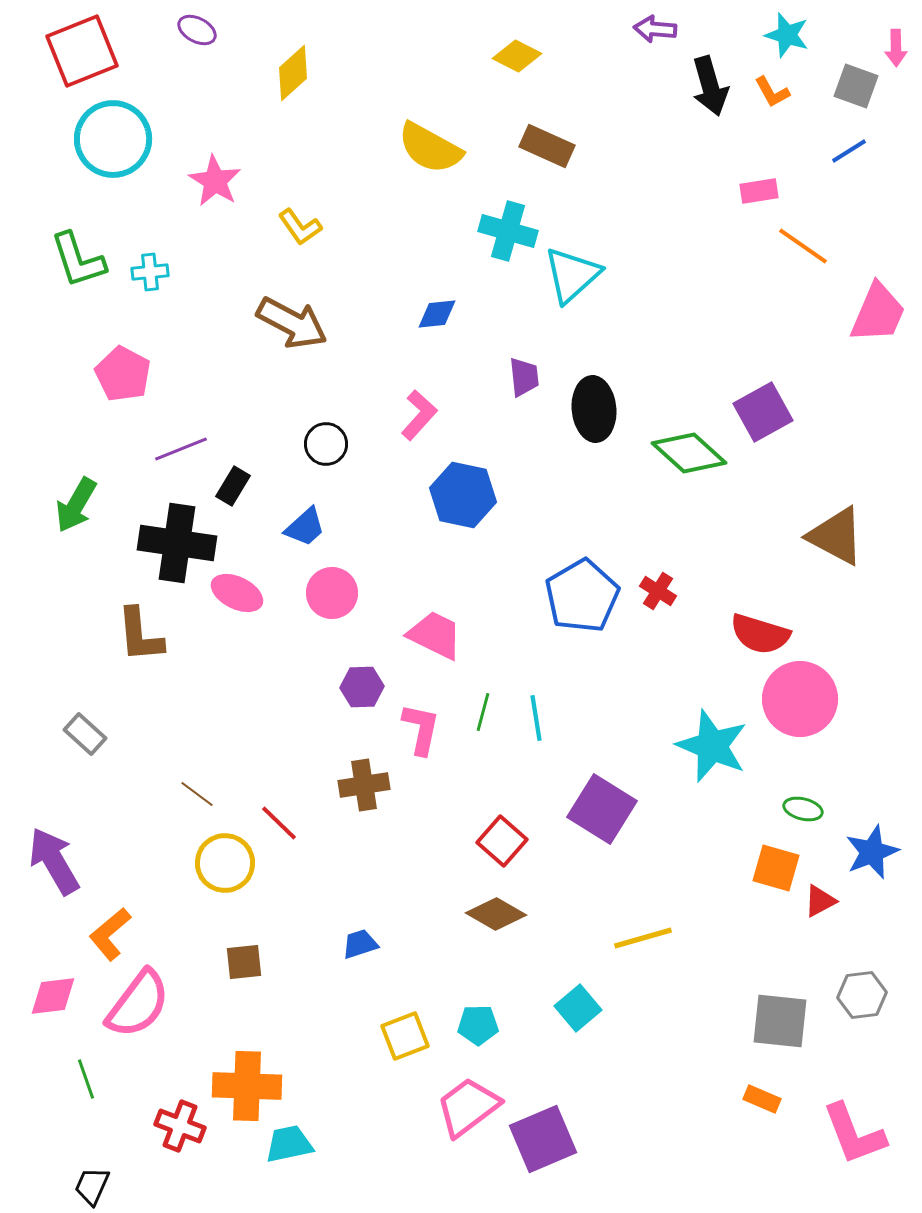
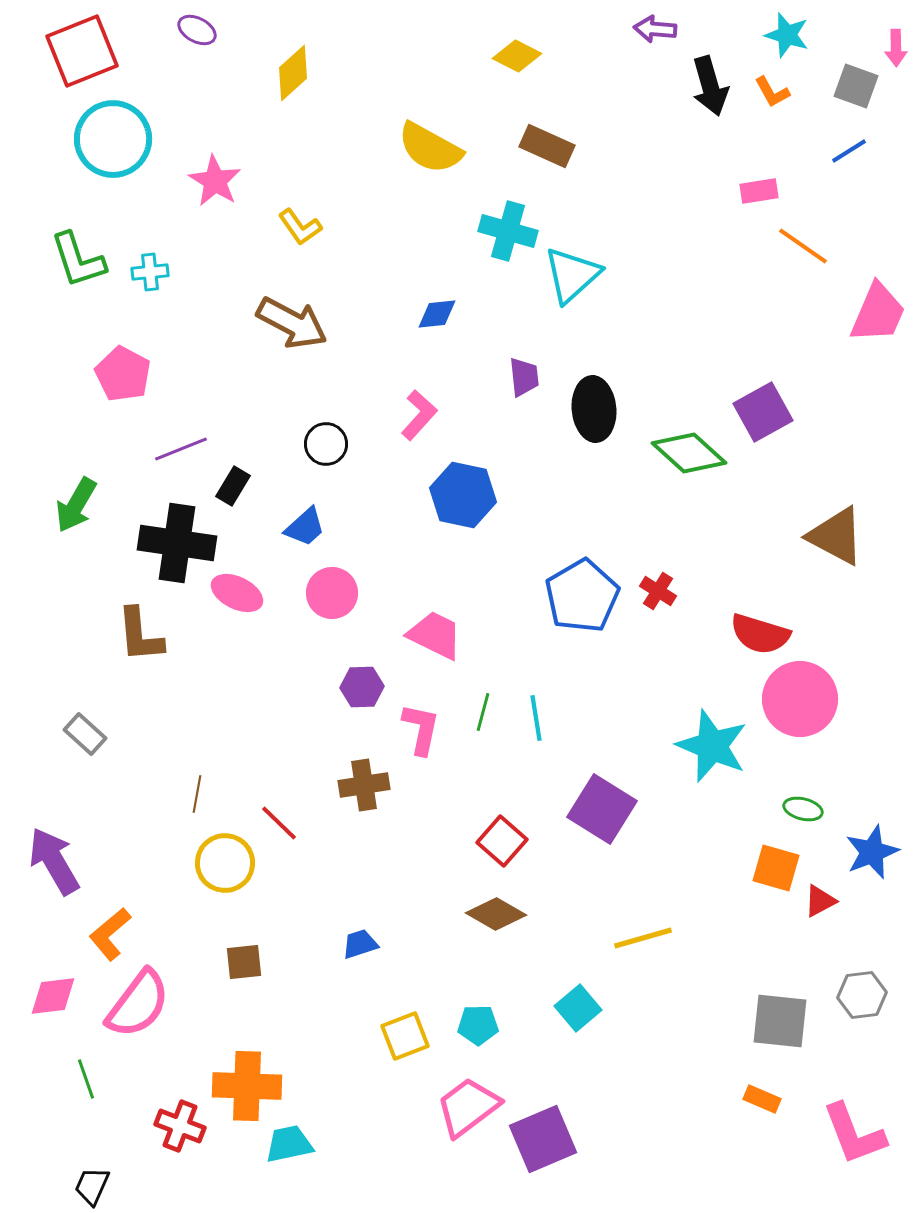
brown line at (197, 794): rotated 63 degrees clockwise
